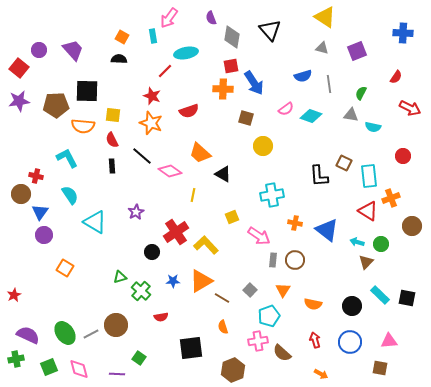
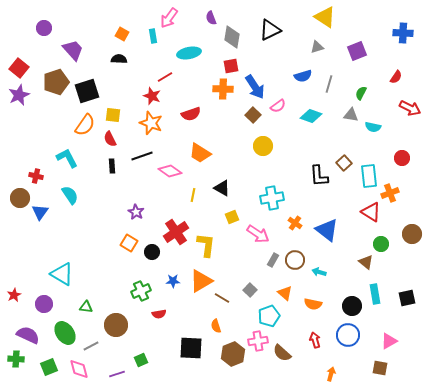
black triangle at (270, 30): rotated 45 degrees clockwise
orange square at (122, 37): moved 3 px up
gray triangle at (322, 48): moved 5 px left, 1 px up; rotated 32 degrees counterclockwise
purple circle at (39, 50): moved 5 px right, 22 px up
cyan ellipse at (186, 53): moved 3 px right
red line at (165, 71): moved 6 px down; rotated 14 degrees clockwise
blue arrow at (254, 83): moved 1 px right, 4 px down
gray line at (329, 84): rotated 24 degrees clockwise
black square at (87, 91): rotated 20 degrees counterclockwise
purple star at (19, 101): moved 6 px up; rotated 15 degrees counterclockwise
brown pentagon at (56, 105): moved 23 px up; rotated 15 degrees counterclockwise
pink semicircle at (286, 109): moved 8 px left, 3 px up
red semicircle at (189, 111): moved 2 px right, 3 px down
brown square at (246, 118): moved 7 px right, 3 px up; rotated 28 degrees clockwise
orange semicircle at (83, 126): moved 2 px right, 1 px up; rotated 60 degrees counterclockwise
red semicircle at (112, 140): moved 2 px left, 1 px up
orange trapezoid at (200, 153): rotated 10 degrees counterclockwise
black line at (142, 156): rotated 60 degrees counterclockwise
red circle at (403, 156): moved 1 px left, 2 px down
brown square at (344, 163): rotated 21 degrees clockwise
black triangle at (223, 174): moved 1 px left, 14 px down
brown circle at (21, 194): moved 1 px left, 4 px down
cyan cross at (272, 195): moved 3 px down
orange cross at (391, 198): moved 1 px left, 5 px up
red triangle at (368, 211): moved 3 px right, 1 px down
purple star at (136, 212): rotated 14 degrees counterclockwise
cyan triangle at (95, 222): moved 33 px left, 52 px down
orange cross at (295, 223): rotated 24 degrees clockwise
brown circle at (412, 226): moved 8 px down
purple circle at (44, 235): moved 69 px down
pink arrow at (259, 236): moved 1 px left, 2 px up
cyan arrow at (357, 242): moved 38 px left, 30 px down
yellow L-shape at (206, 245): rotated 50 degrees clockwise
gray rectangle at (273, 260): rotated 24 degrees clockwise
brown triangle at (366, 262): rotated 35 degrees counterclockwise
orange square at (65, 268): moved 64 px right, 25 px up
green triangle at (120, 277): moved 34 px left, 30 px down; rotated 24 degrees clockwise
orange triangle at (283, 290): moved 2 px right, 3 px down; rotated 21 degrees counterclockwise
green cross at (141, 291): rotated 24 degrees clockwise
cyan rectangle at (380, 295): moved 5 px left, 1 px up; rotated 36 degrees clockwise
black square at (407, 298): rotated 24 degrees counterclockwise
red semicircle at (161, 317): moved 2 px left, 3 px up
orange semicircle at (223, 327): moved 7 px left, 1 px up
gray line at (91, 334): moved 12 px down
pink triangle at (389, 341): rotated 24 degrees counterclockwise
blue circle at (350, 342): moved 2 px left, 7 px up
black square at (191, 348): rotated 10 degrees clockwise
green square at (139, 358): moved 2 px right, 2 px down; rotated 32 degrees clockwise
green cross at (16, 359): rotated 14 degrees clockwise
brown hexagon at (233, 370): moved 16 px up
purple line at (117, 374): rotated 21 degrees counterclockwise
orange arrow at (321, 374): moved 10 px right; rotated 104 degrees counterclockwise
